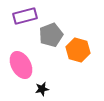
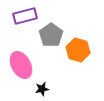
gray pentagon: rotated 15 degrees counterclockwise
